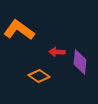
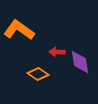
purple diamond: rotated 15 degrees counterclockwise
orange diamond: moved 1 px left, 2 px up
